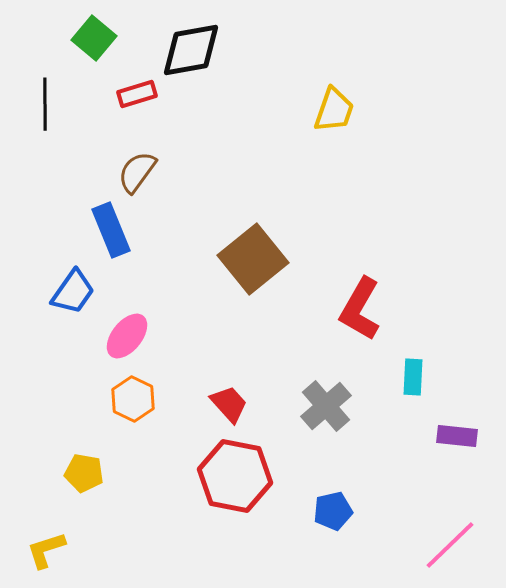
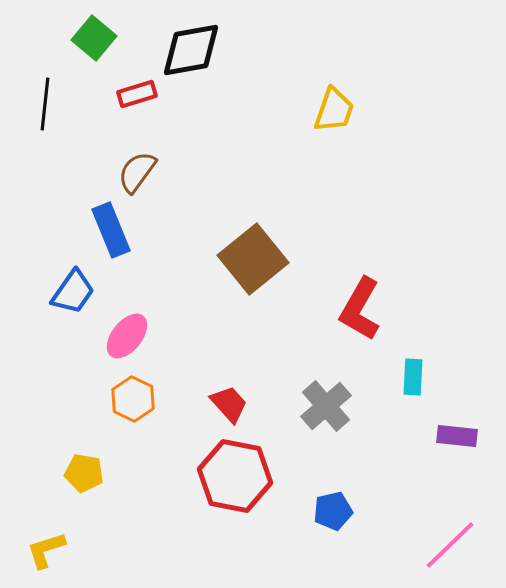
black line: rotated 6 degrees clockwise
